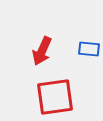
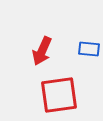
red square: moved 4 px right, 2 px up
